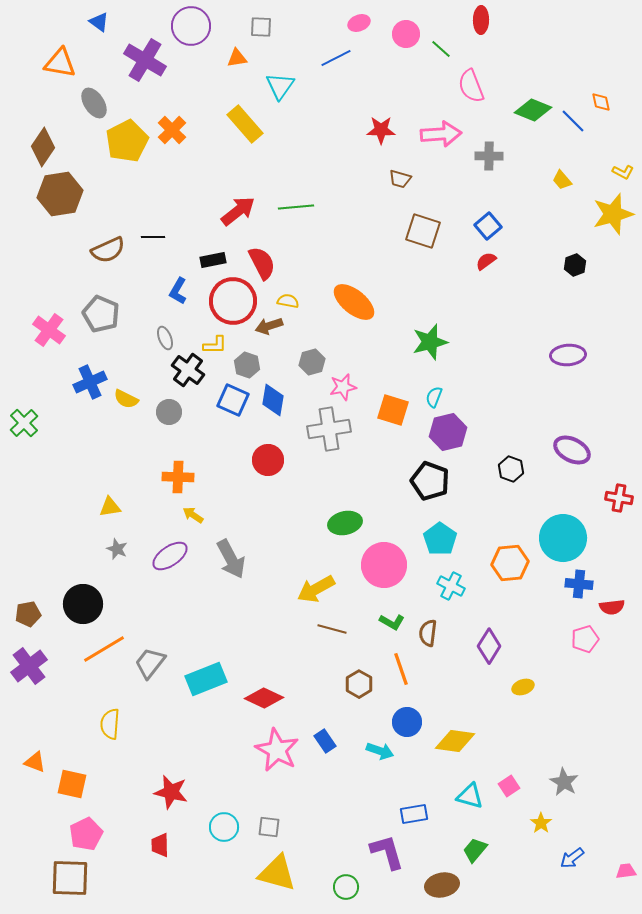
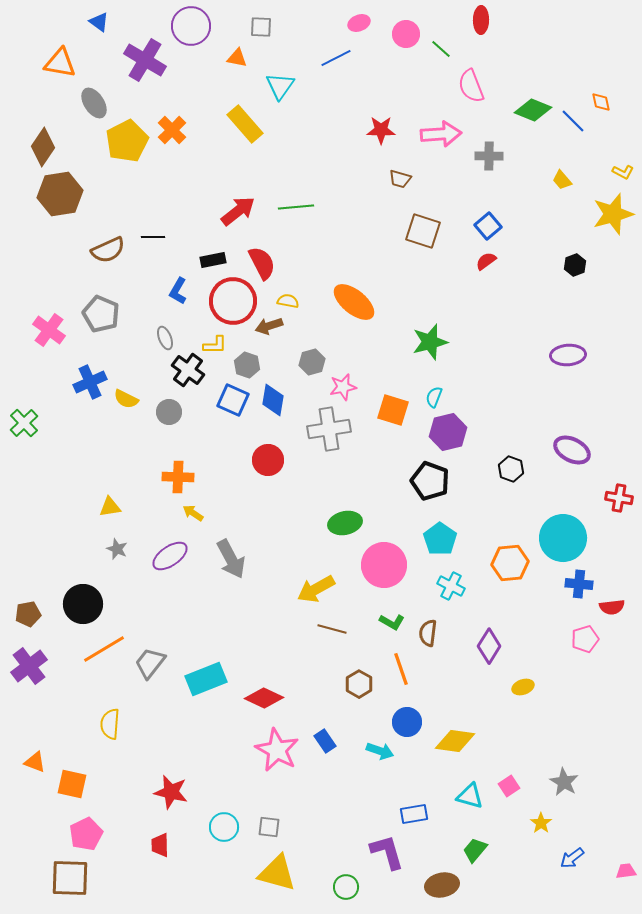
orange triangle at (237, 58): rotated 20 degrees clockwise
yellow arrow at (193, 515): moved 2 px up
